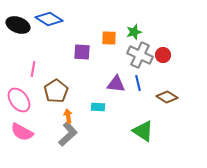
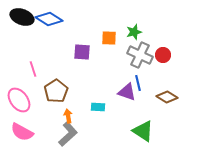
black ellipse: moved 4 px right, 8 px up
pink line: rotated 28 degrees counterclockwise
purple triangle: moved 11 px right, 8 px down; rotated 12 degrees clockwise
